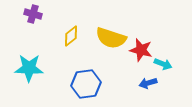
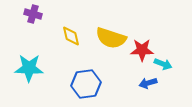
yellow diamond: rotated 65 degrees counterclockwise
red star: moved 1 px right; rotated 15 degrees counterclockwise
